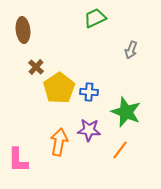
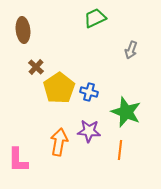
blue cross: rotated 12 degrees clockwise
purple star: moved 1 px down
orange line: rotated 30 degrees counterclockwise
